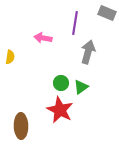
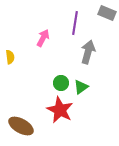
pink arrow: rotated 108 degrees clockwise
yellow semicircle: rotated 16 degrees counterclockwise
brown ellipse: rotated 60 degrees counterclockwise
